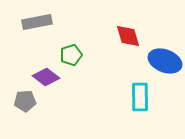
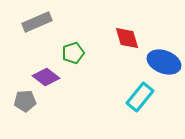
gray rectangle: rotated 12 degrees counterclockwise
red diamond: moved 1 px left, 2 px down
green pentagon: moved 2 px right, 2 px up
blue ellipse: moved 1 px left, 1 px down
cyan rectangle: rotated 40 degrees clockwise
